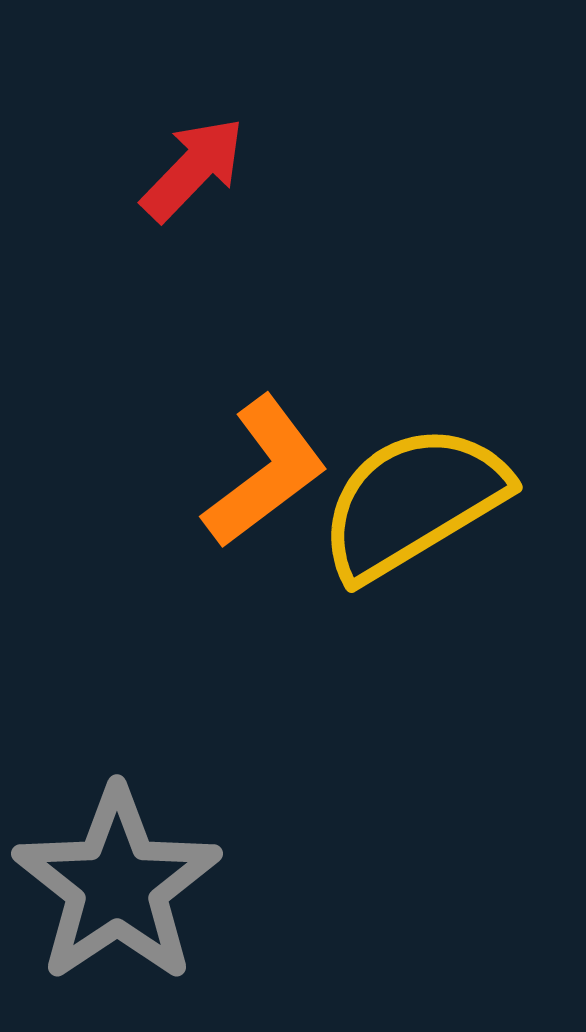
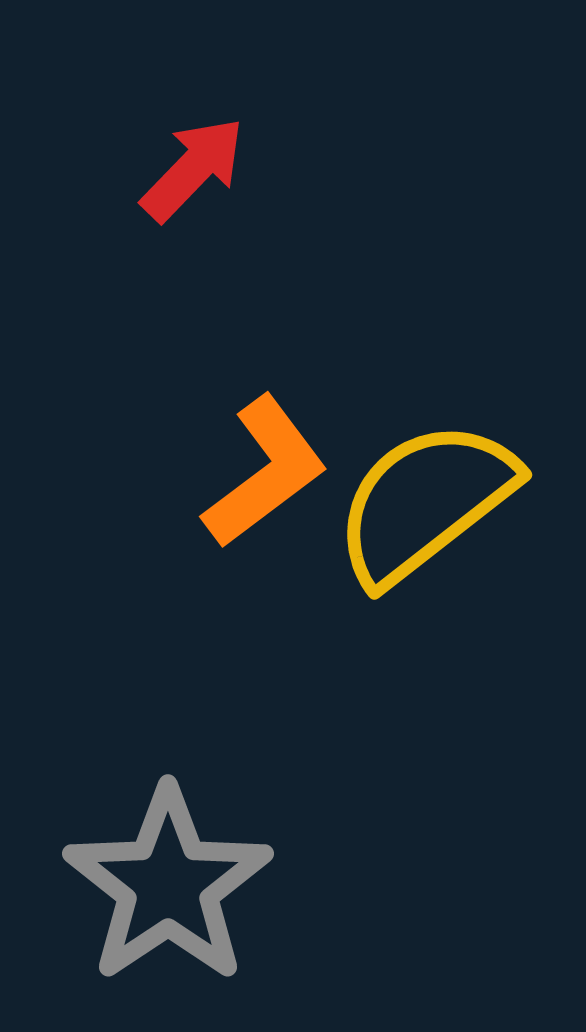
yellow semicircle: moved 12 px right; rotated 7 degrees counterclockwise
gray star: moved 51 px right
